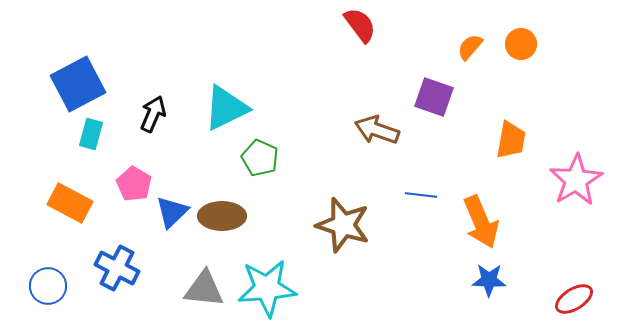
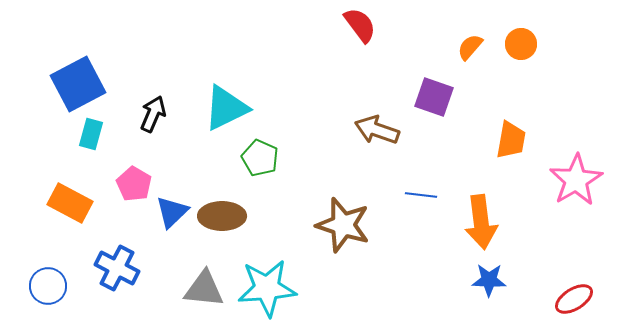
orange arrow: rotated 16 degrees clockwise
